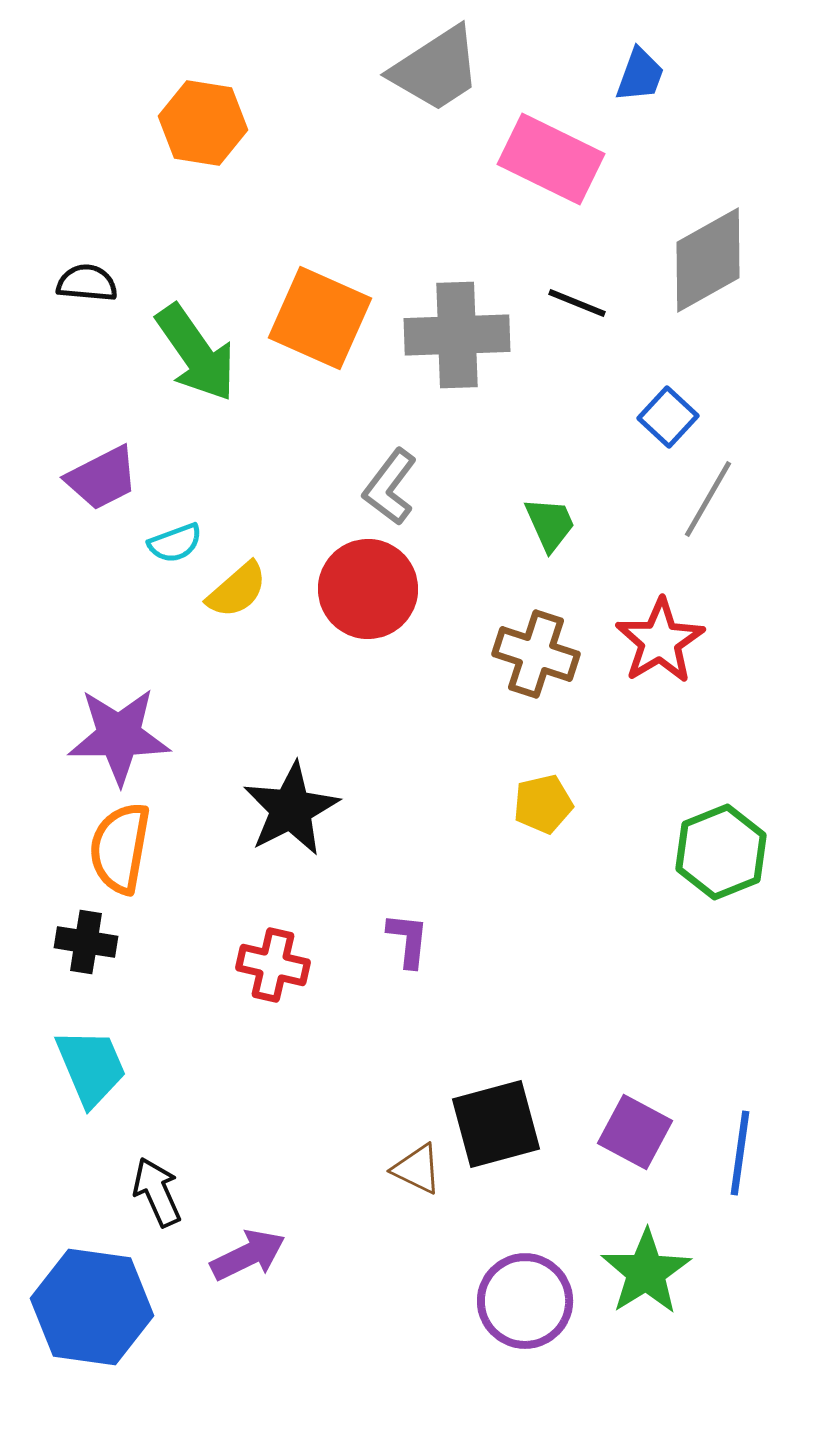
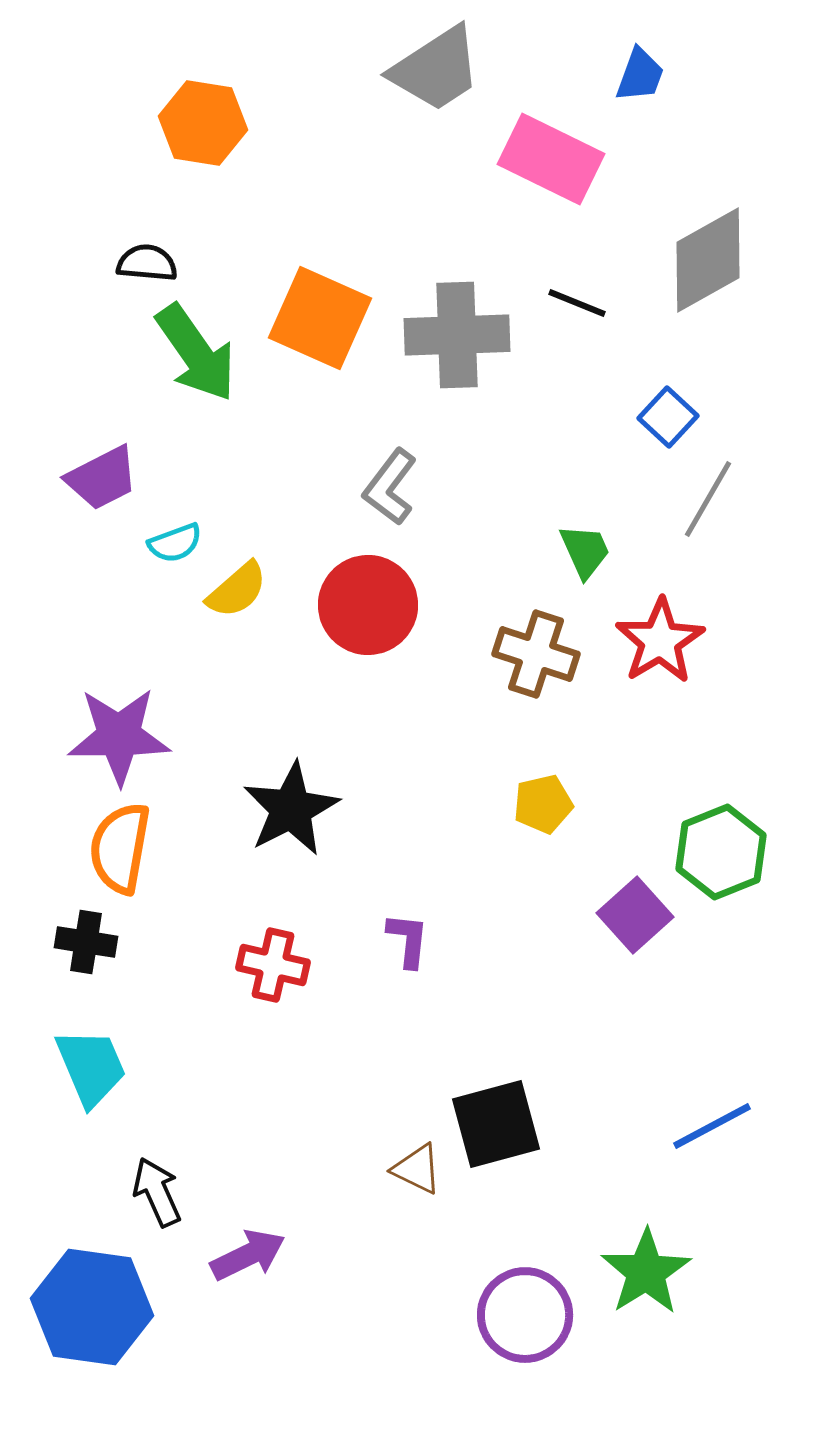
black semicircle: moved 60 px right, 20 px up
green trapezoid: moved 35 px right, 27 px down
red circle: moved 16 px down
purple square: moved 217 px up; rotated 20 degrees clockwise
blue line: moved 28 px left, 27 px up; rotated 54 degrees clockwise
purple circle: moved 14 px down
